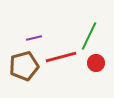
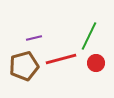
red line: moved 2 px down
